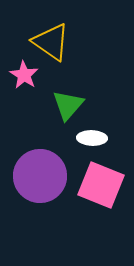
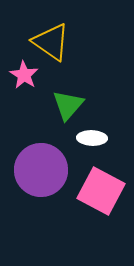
purple circle: moved 1 px right, 6 px up
pink square: moved 6 px down; rotated 6 degrees clockwise
